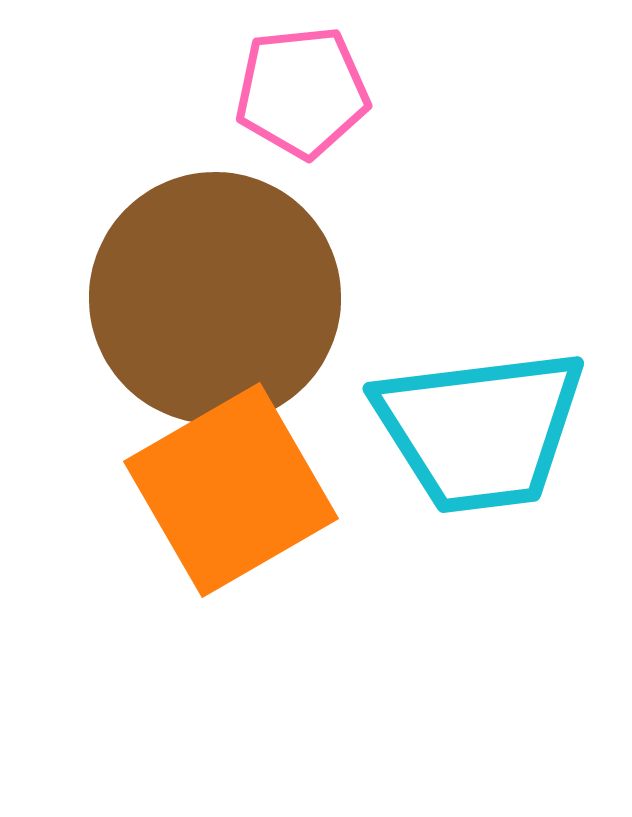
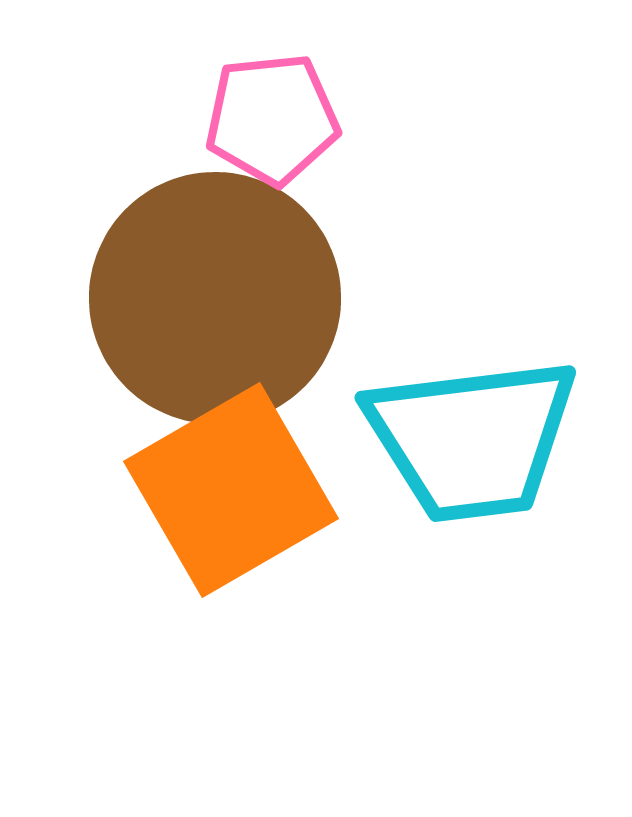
pink pentagon: moved 30 px left, 27 px down
cyan trapezoid: moved 8 px left, 9 px down
